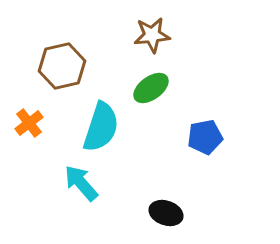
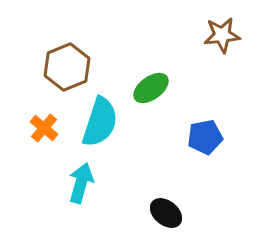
brown star: moved 70 px right
brown hexagon: moved 5 px right, 1 px down; rotated 9 degrees counterclockwise
orange cross: moved 15 px right, 5 px down; rotated 12 degrees counterclockwise
cyan semicircle: moved 1 px left, 5 px up
cyan arrow: rotated 57 degrees clockwise
black ellipse: rotated 20 degrees clockwise
